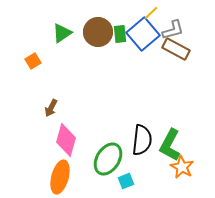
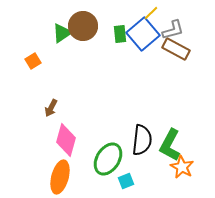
brown circle: moved 15 px left, 6 px up
